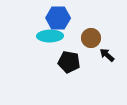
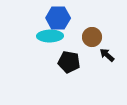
brown circle: moved 1 px right, 1 px up
